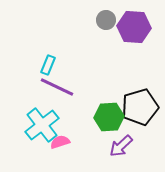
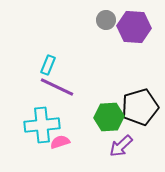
cyan cross: rotated 32 degrees clockwise
